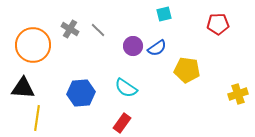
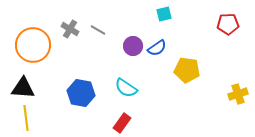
red pentagon: moved 10 px right
gray line: rotated 14 degrees counterclockwise
blue hexagon: rotated 16 degrees clockwise
yellow line: moved 11 px left; rotated 15 degrees counterclockwise
